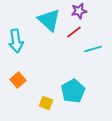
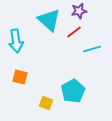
cyan line: moved 1 px left
orange square: moved 2 px right, 3 px up; rotated 35 degrees counterclockwise
